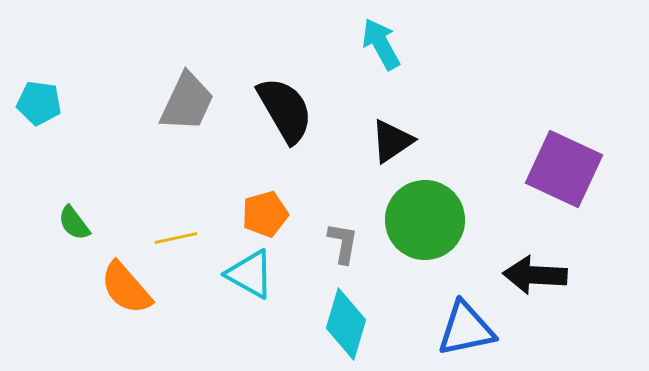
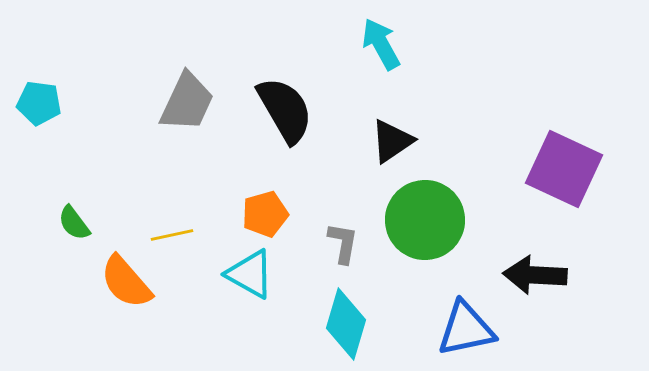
yellow line: moved 4 px left, 3 px up
orange semicircle: moved 6 px up
